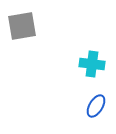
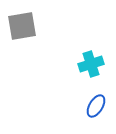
cyan cross: moved 1 px left; rotated 25 degrees counterclockwise
